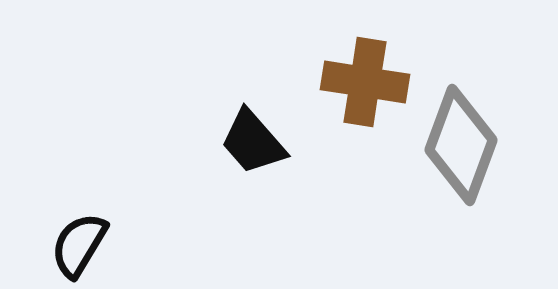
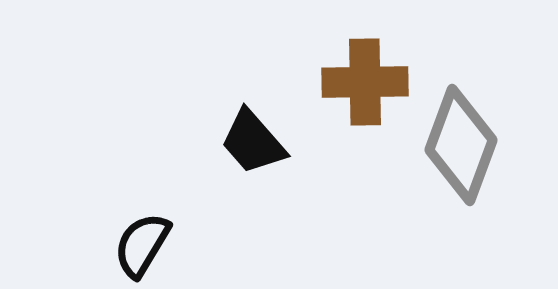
brown cross: rotated 10 degrees counterclockwise
black semicircle: moved 63 px right
